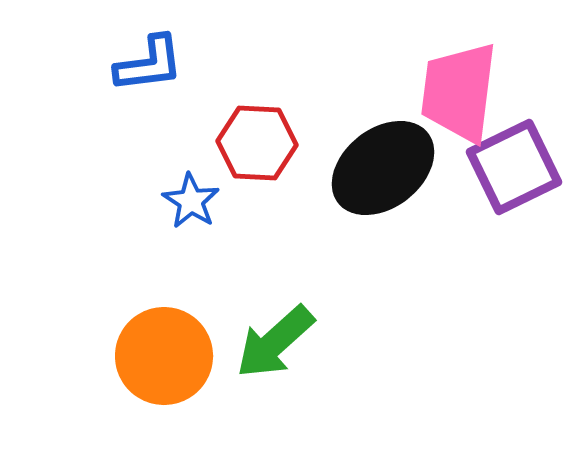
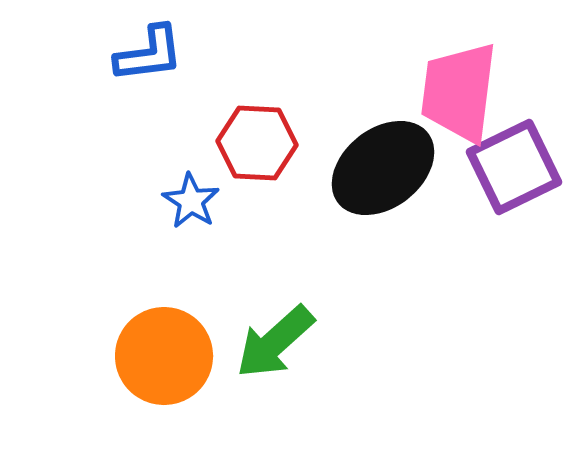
blue L-shape: moved 10 px up
